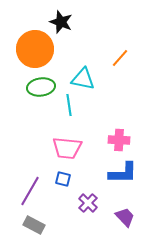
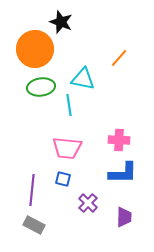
orange line: moved 1 px left
purple line: moved 2 px right, 1 px up; rotated 24 degrees counterclockwise
purple trapezoid: moved 1 px left; rotated 45 degrees clockwise
